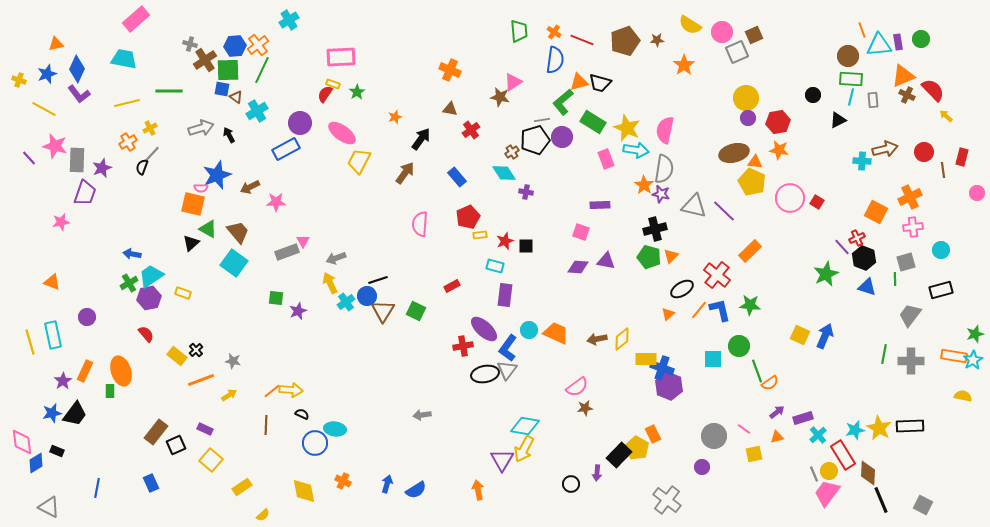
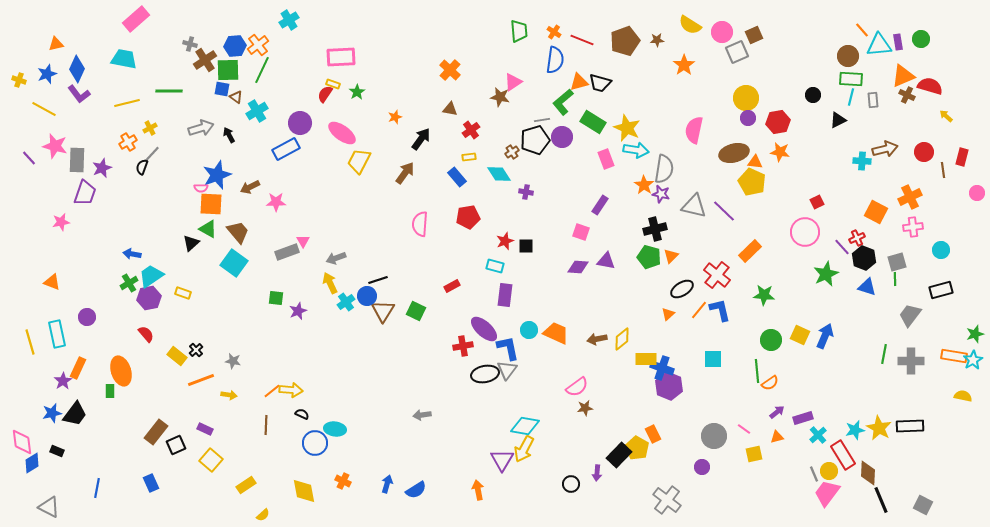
orange line at (862, 30): rotated 21 degrees counterclockwise
orange cross at (450, 70): rotated 20 degrees clockwise
red semicircle at (933, 90): moved 3 px left, 4 px up; rotated 30 degrees counterclockwise
pink semicircle at (665, 130): moved 29 px right
orange star at (779, 150): moved 1 px right, 2 px down
cyan diamond at (504, 173): moved 5 px left, 1 px down
pink circle at (790, 198): moved 15 px right, 34 px down
red square at (817, 202): rotated 32 degrees clockwise
orange square at (193, 204): moved 18 px right; rotated 10 degrees counterclockwise
purple rectangle at (600, 205): rotated 54 degrees counterclockwise
red pentagon at (468, 217): rotated 15 degrees clockwise
yellow rectangle at (480, 235): moved 11 px left, 78 px up
gray square at (906, 262): moved 9 px left
green star at (750, 305): moved 14 px right, 10 px up
cyan rectangle at (53, 335): moved 4 px right, 1 px up
green circle at (739, 346): moved 32 px right, 6 px up
blue L-shape at (508, 348): rotated 132 degrees clockwise
orange rectangle at (85, 371): moved 7 px left, 3 px up
green line at (757, 371): rotated 15 degrees clockwise
yellow arrow at (229, 395): rotated 42 degrees clockwise
blue diamond at (36, 463): moved 4 px left
yellow rectangle at (242, 487): moved 4 px right, 2 px up
